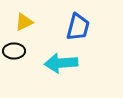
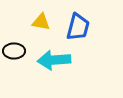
yellow triangle: moved 17 px right; rotated 36 degrees clockwise
cyan arrow: moved 7 px left, 3 px up
